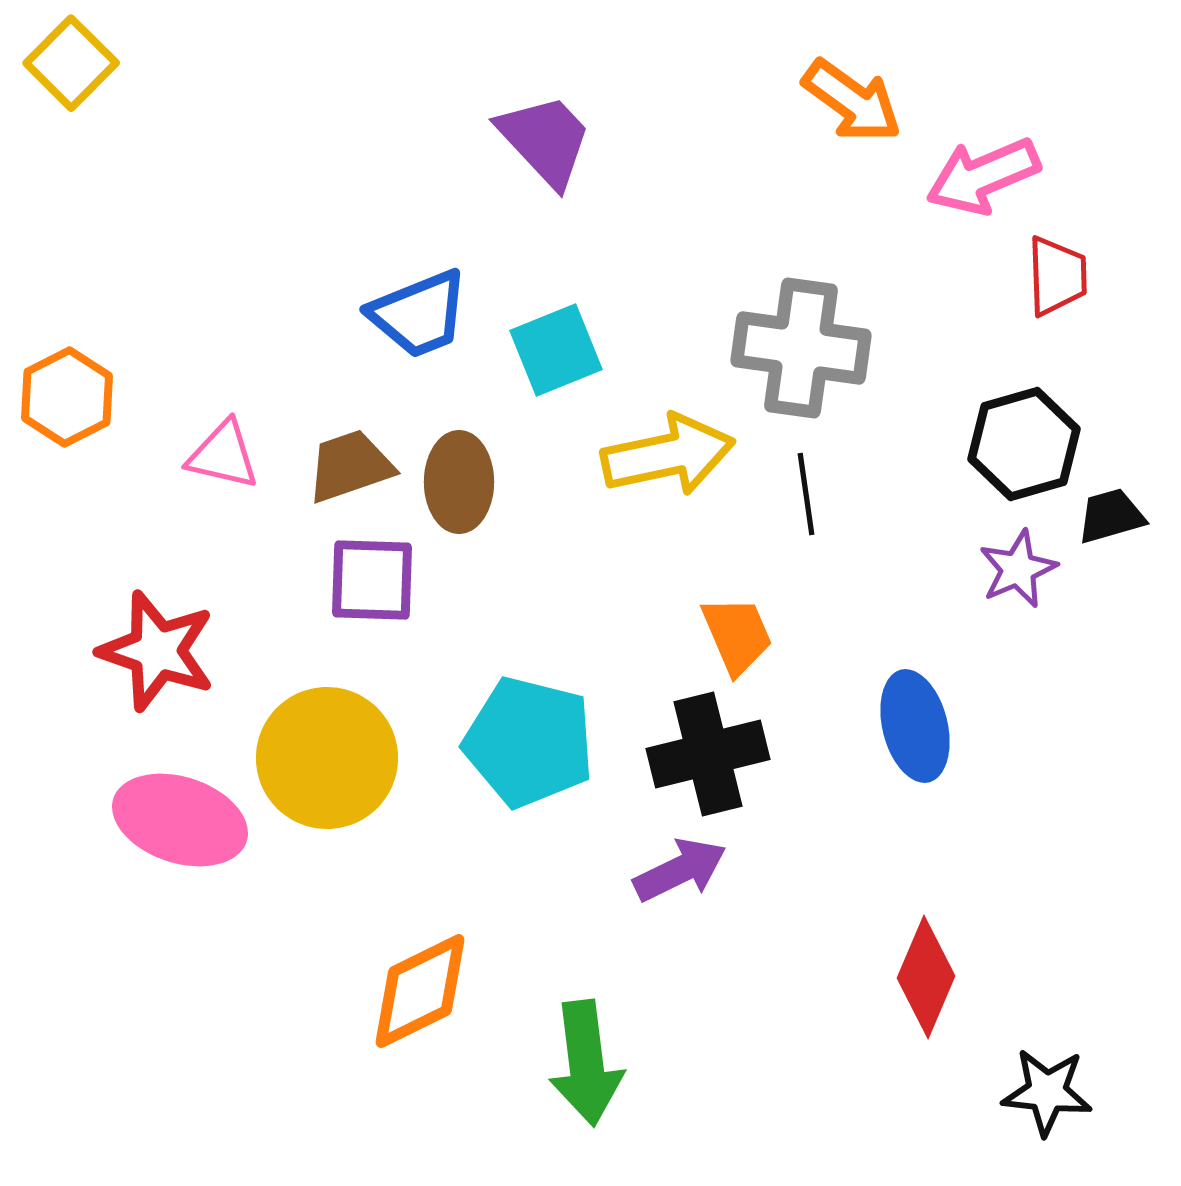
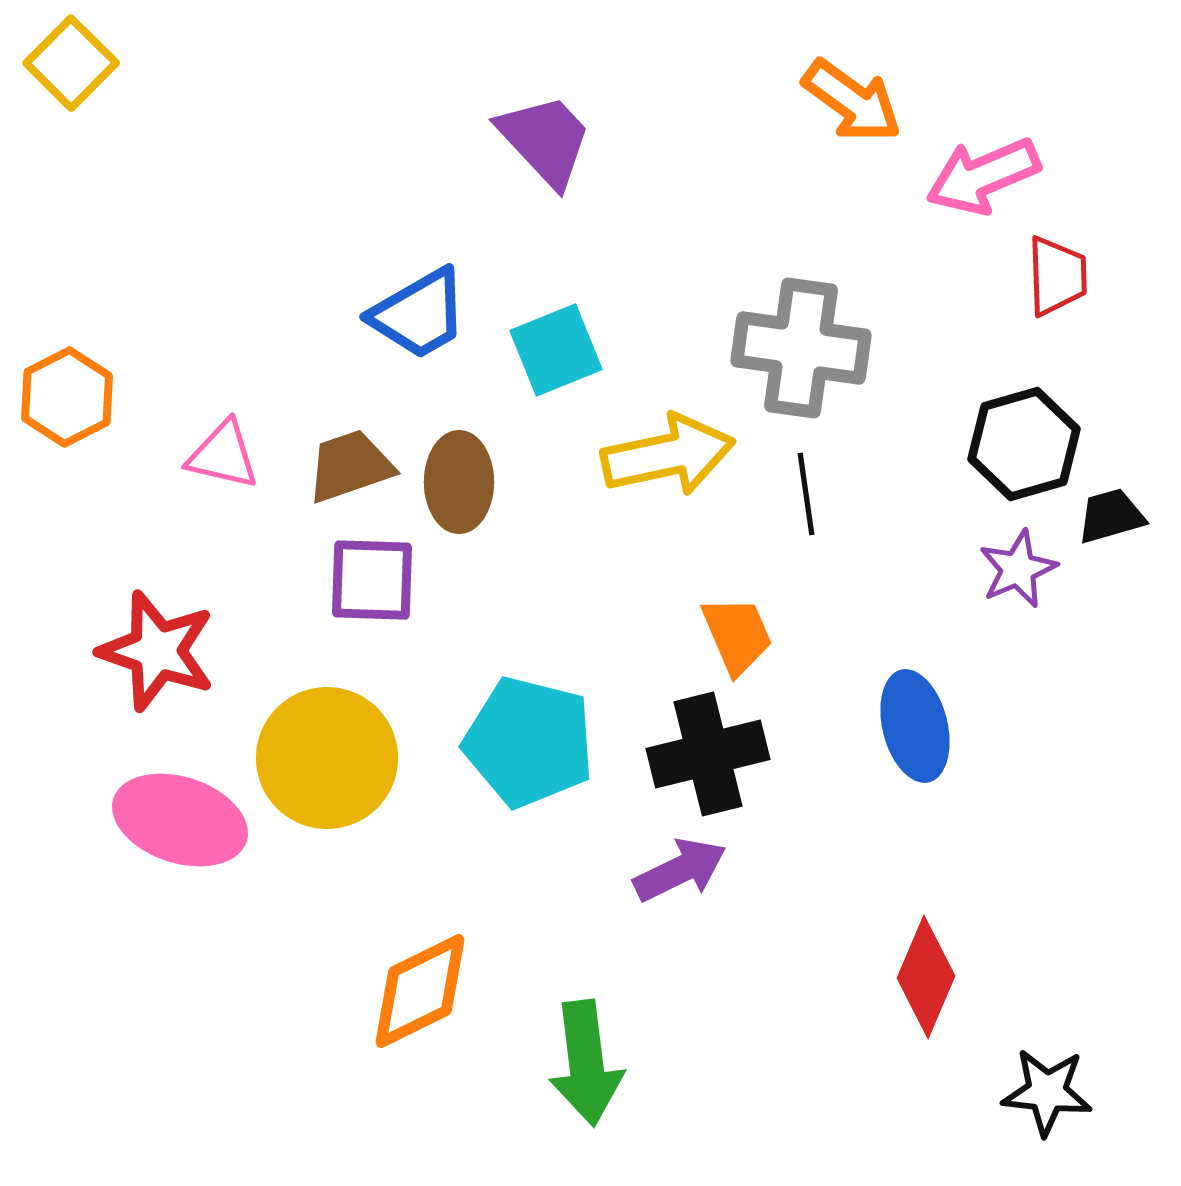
blue trapezoid: rotated 8 degrees counterclockwise
